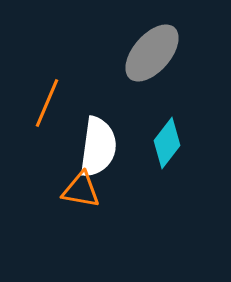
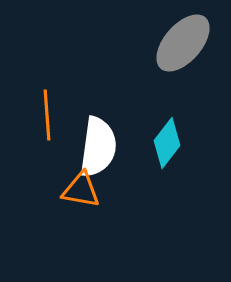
gray ellipse: moved 31 px right, 10 px up
orange line: moved 12 px down; rotated 27 degrees counterclockwise
